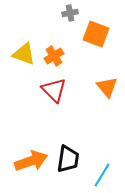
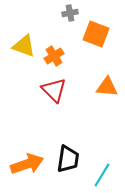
yellow triangle: moved 8 px up
orange triangle: rotated 45 degrees counterclockwise
orange arrow: moved 4 px left, 3 px down
